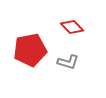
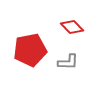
gray L-shape: rotated 15 degrees counterclockwise
